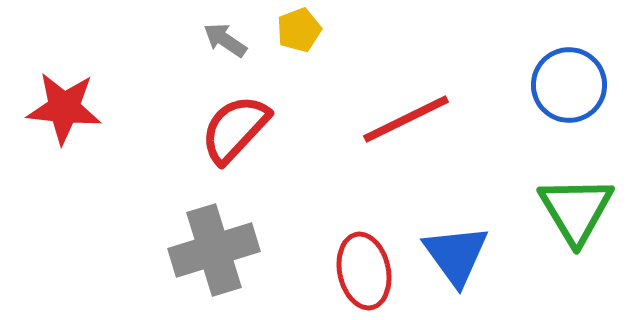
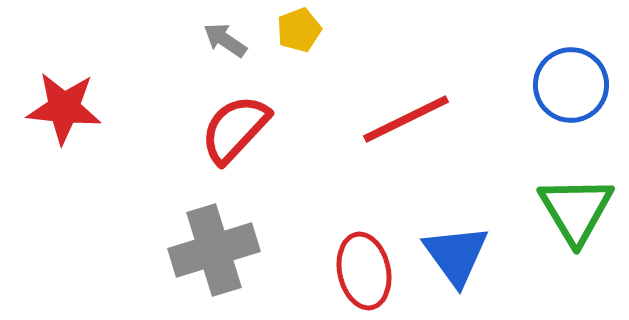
blue circle: moved 2 px right
